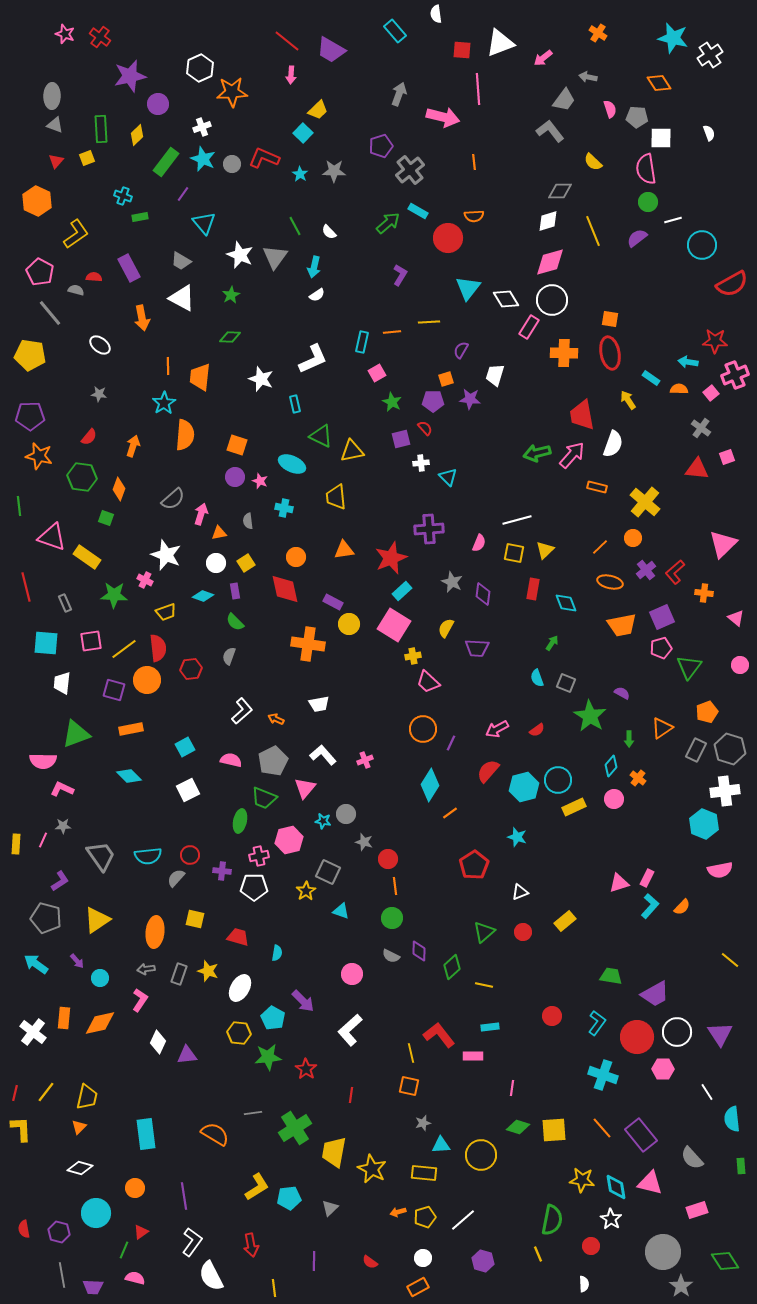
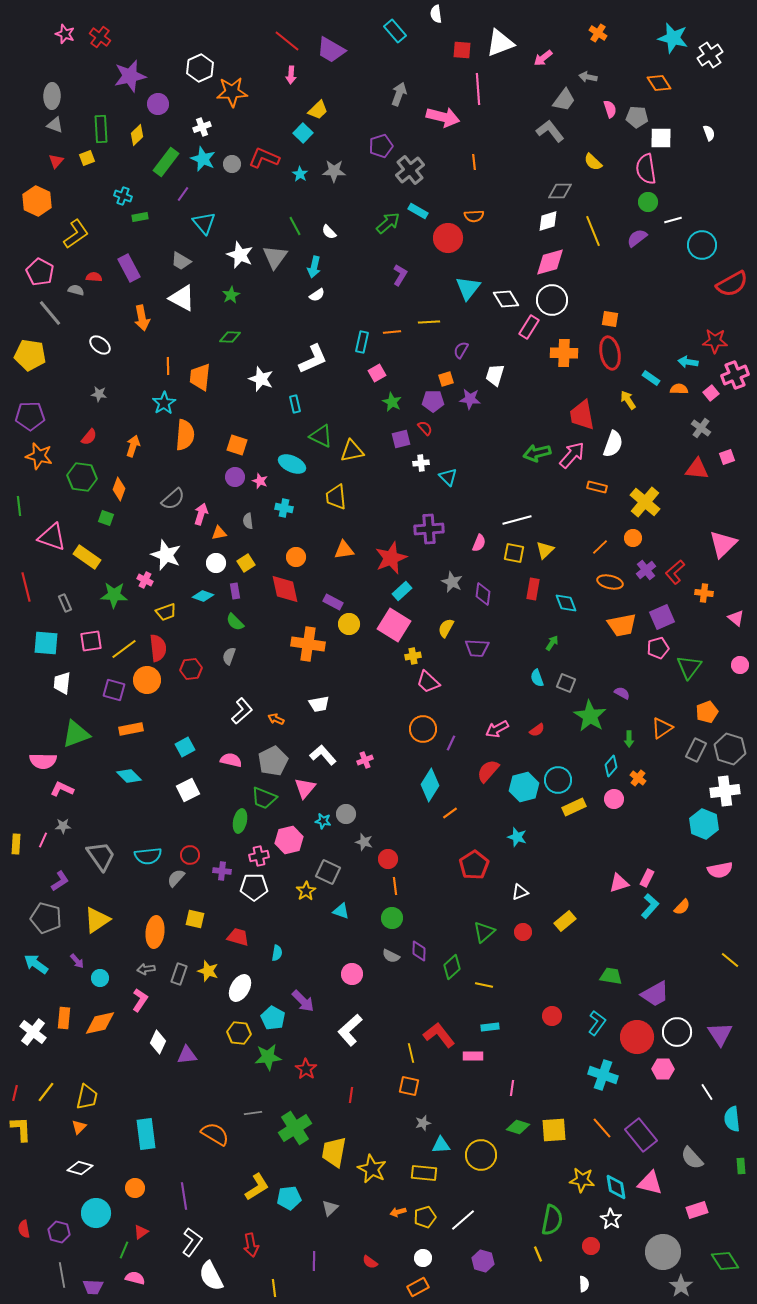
pink pentagon at (661, 648): moved 3 px left
